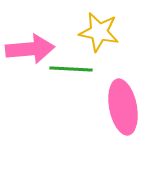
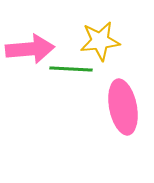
yellow star: moved 1 px right, 9 px down; rotated 18 degrees counterclockwise
